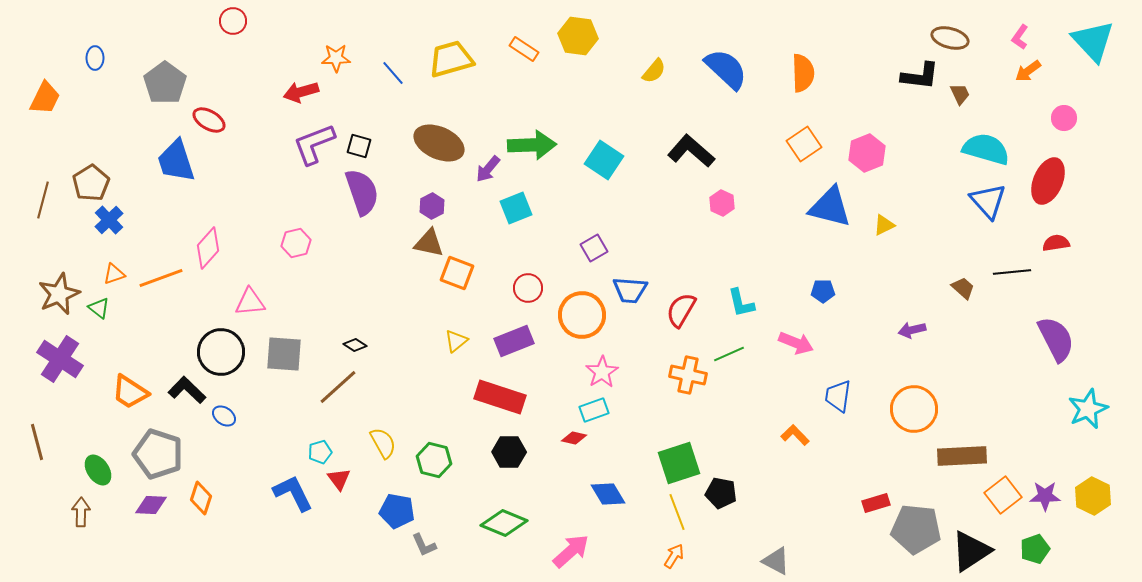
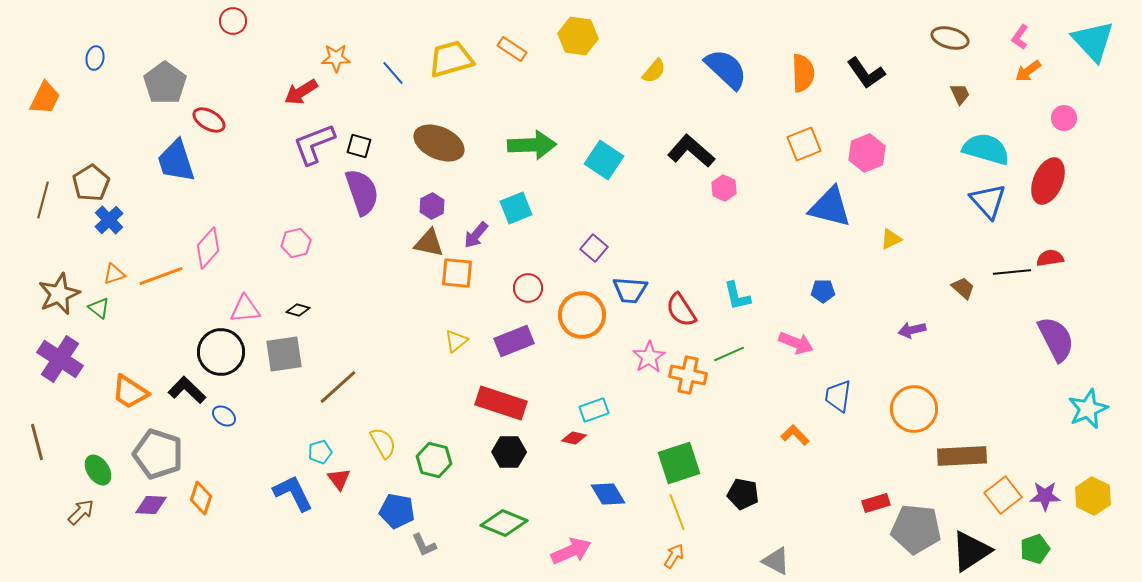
orange rectangle at (524, 49): moved 12 px left
blue ellipse at (95, 58): rotated 10 degrees clockwise
black L-shape at (920, 76): moved 54 px left, 3 px up; rotated 48 degrees clockwise
red arrow at (301, 92): rotated 16 degrees counterclockwise
orange square at (804, 144): rotated 12 degrees clockwise
purple arrow at (488, 169): moved 12 px left, 66 px down
pink hexagon at (722, 203): moved 2 px right, 15 px up
yellow triangle at (884, 225): moved 7 px right, 14 px down
red semicircle at (1056, 243): moved 6 px left, 15 px down
purple square at (594, 248): rotated 20 degrees counterclockwise
orange square at (457, 273): rotated 16 degrees counterclockwise
orange line at (161, 278): moved 2 px up
pink triangle at (250, 302): moved 5 px left, 7 px down
cyan L-shape at (741, 303): moved 4 px left, 7 px up
red semicircle at (681, 310): rotated 63 degrees counterclockwise
black diamond at (355, 345): moved 57 px left, 35 px up; rotated 15 degrees counterclockwise
gray square at (284, 354): rotated 12 degrees counterclockwise
pink star at (602, 372): moved 47 px right, 15 px up
red rectangle at (500, 397): moved 1 px right, 6 px down
black pentagon at (721, 493): moved 22 px right, 1 px down
brown arrow at (81, 512): rotated 44 degrees clockwise
pink arrow at (571, 551): rotated 18 degrees clockwise
